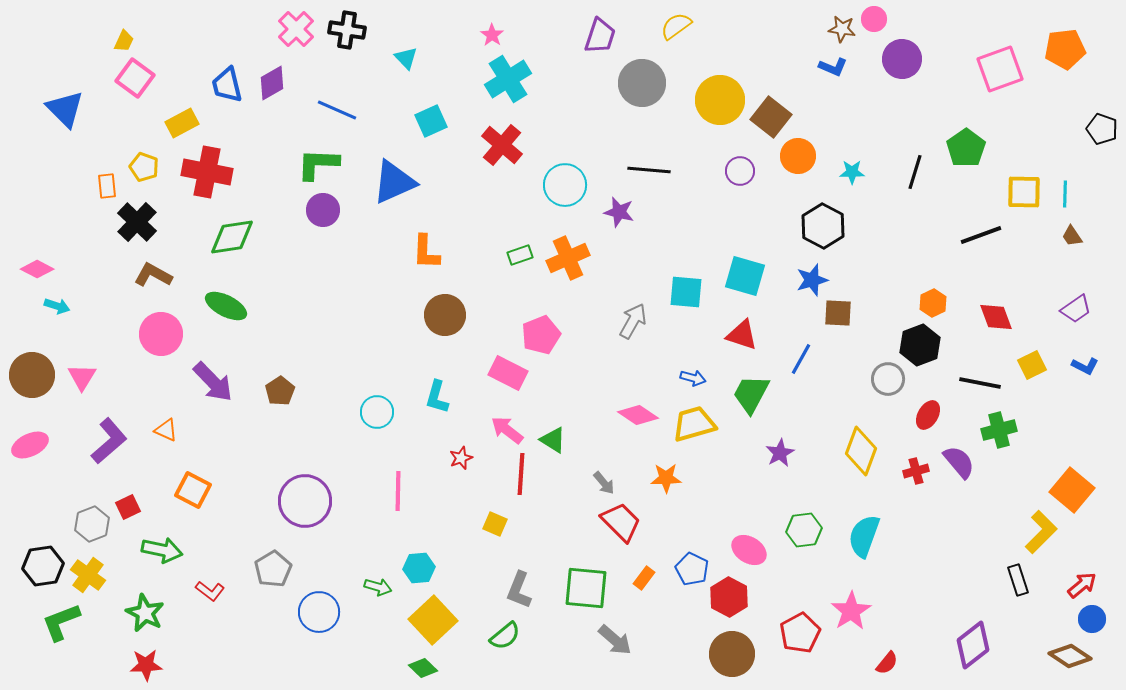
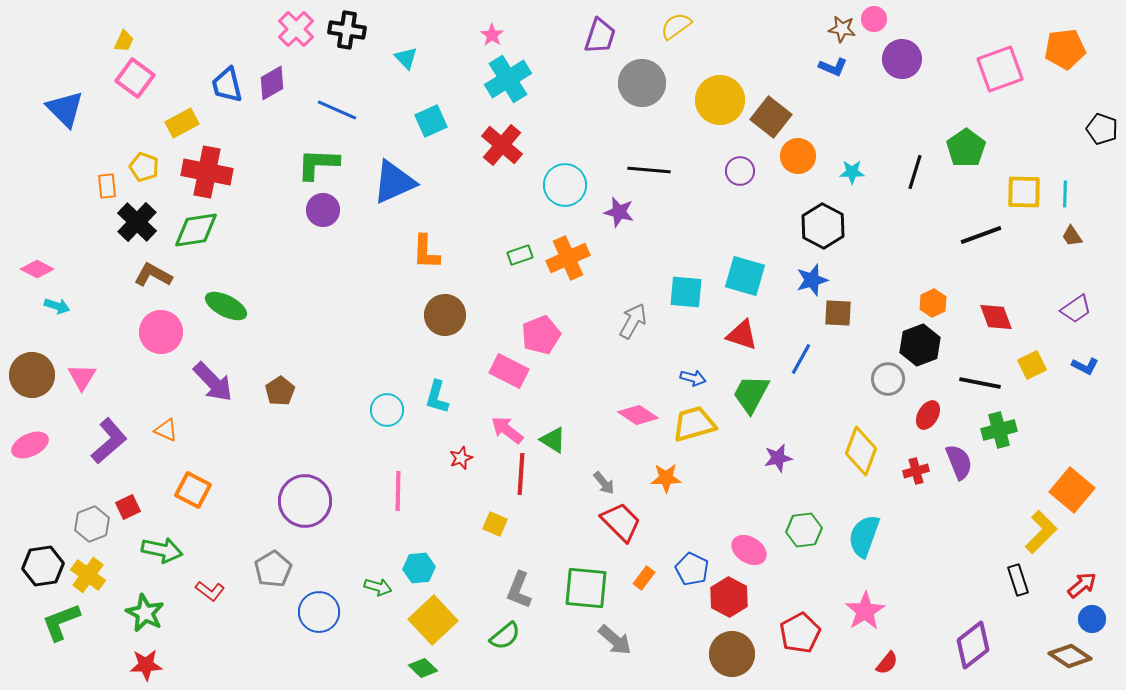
green diamond at (232, 237): moved 36 px left, 7 px up
pink circle at (161, 334): moved 2 px up
pink rectangle at (508, 373): moved 1 px right, 2 px up
cyan circle at (377, 412): moved 10 px right, 2 px up
purple star at (780, 453): moved 2 px left, 5 px down; rotated 16 degrees clockwise
purple semicircle at (959, 462): rotated 18 degrees clockwise
pink star at (851, 611): moved 14 px right
